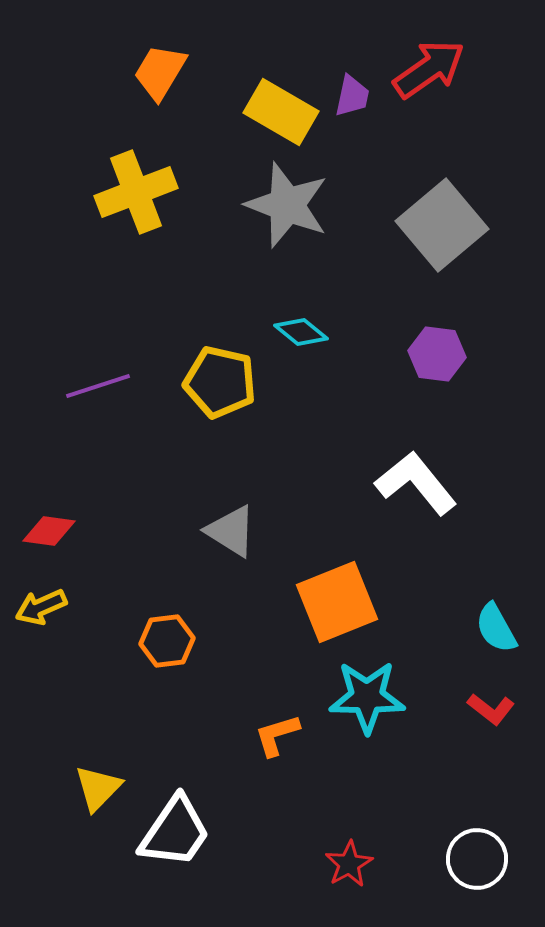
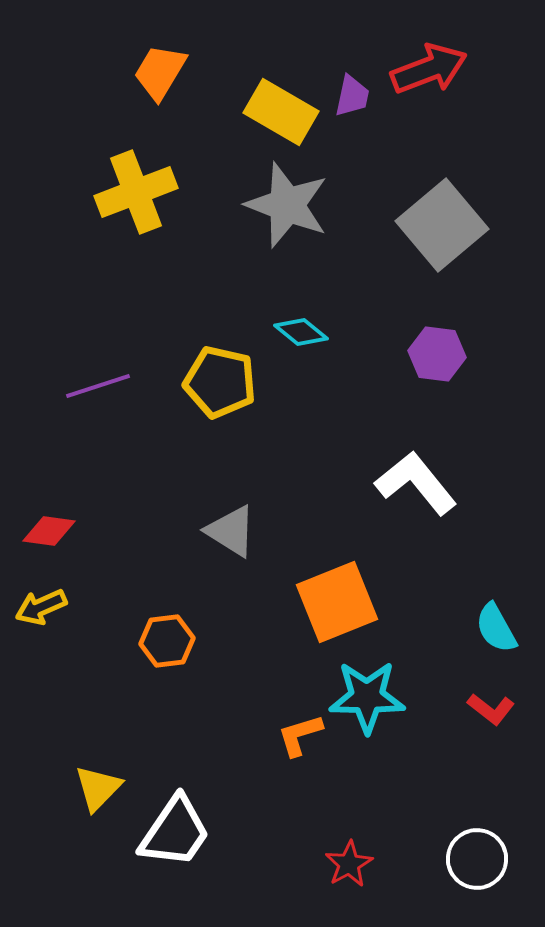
red arrow: rotated 14 degrees clockwise
orange L-shape: moved 23 px right
